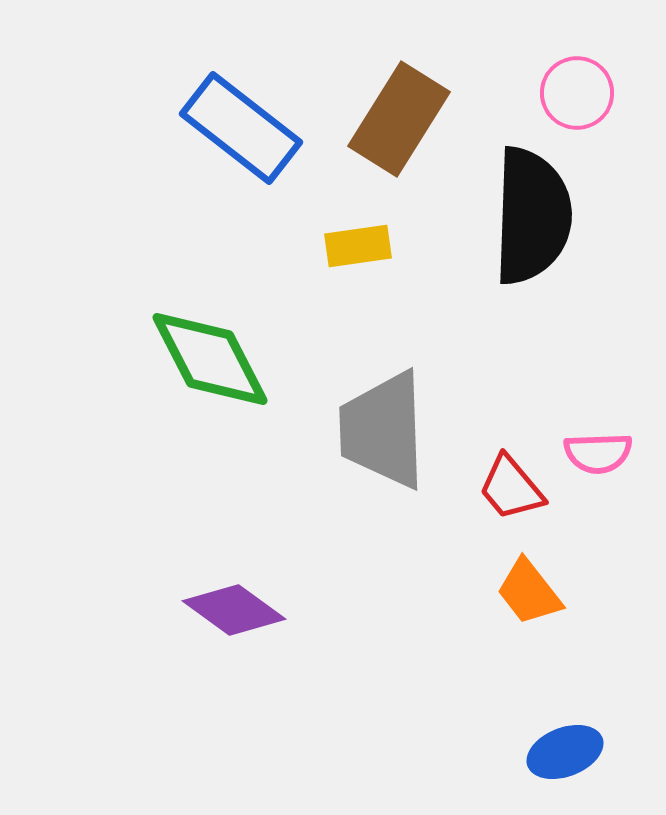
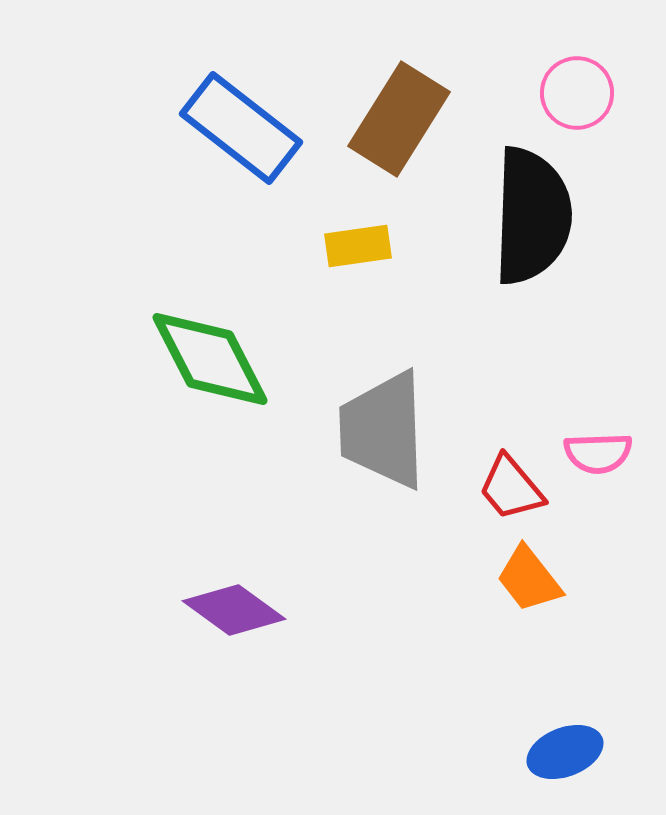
orange trapezoid: moved 13 px up
